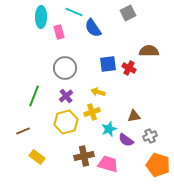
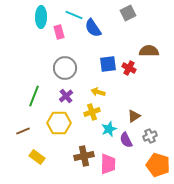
cyan line: moved 3 px down
brown triangle: rotated 24 degrees counterclockwise
yellow hexagon: moved 7 px left, 1 px down; rotated 15 degrees clockwise
purple semicircle: rotated 28 degrees clockwise
pink trapezoid: rotated 75 degrees clockwise
